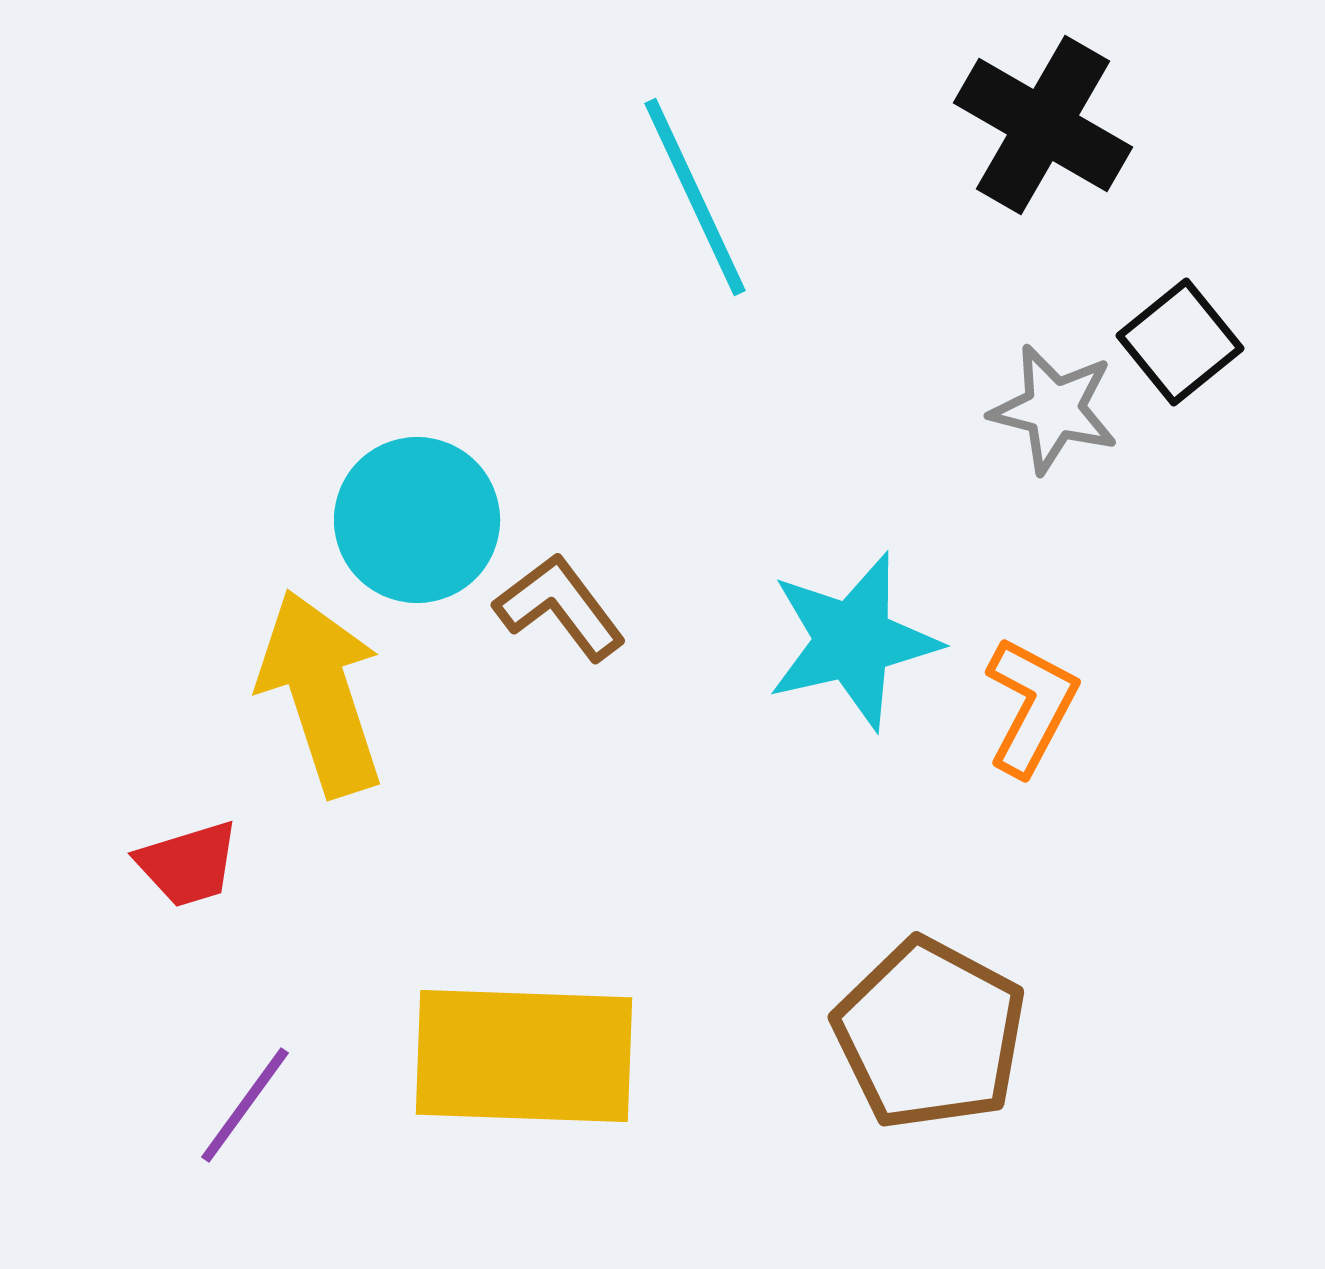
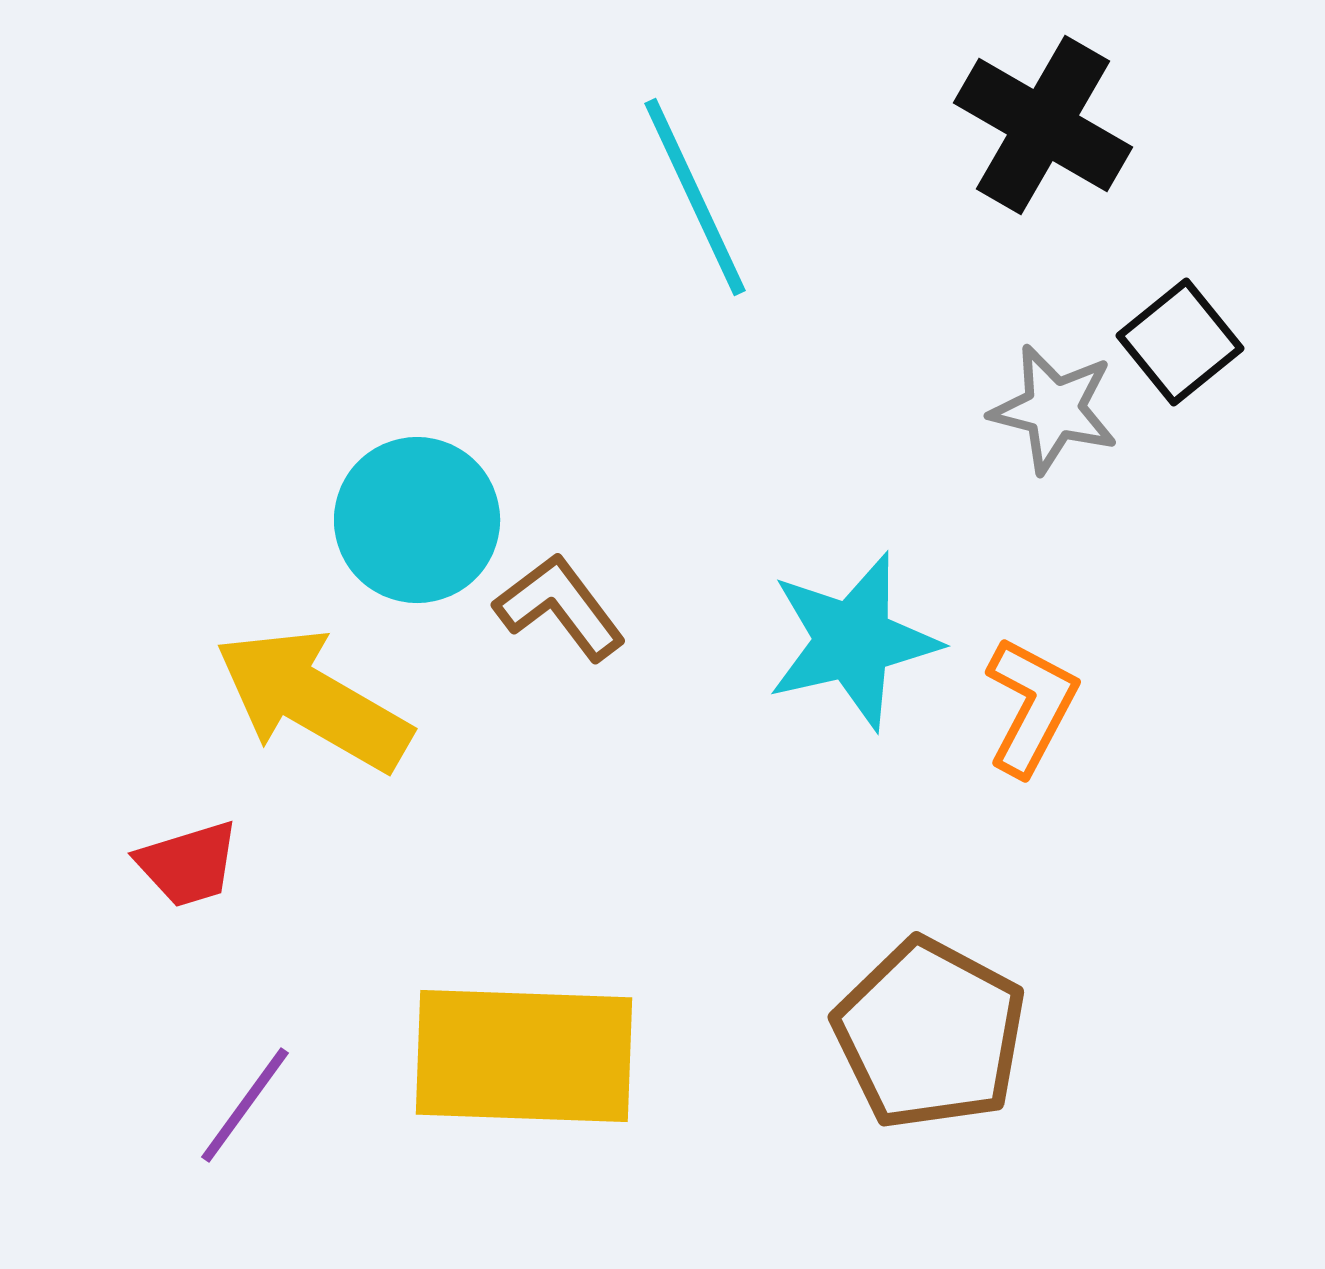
yellow arrow: moved 8 px left, 7 px down; rotated 42 degrees counterclockwise
